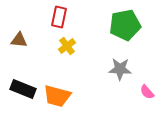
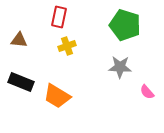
green pentagon: rotated 28 degrees clockwise
yellow cross: rotated 18 degrees clockwise
gray star: moved 2 px up
black rectangle: moved 2 px left, 7 px up
orange trapezoid: rotated 16 degrees clockwise
